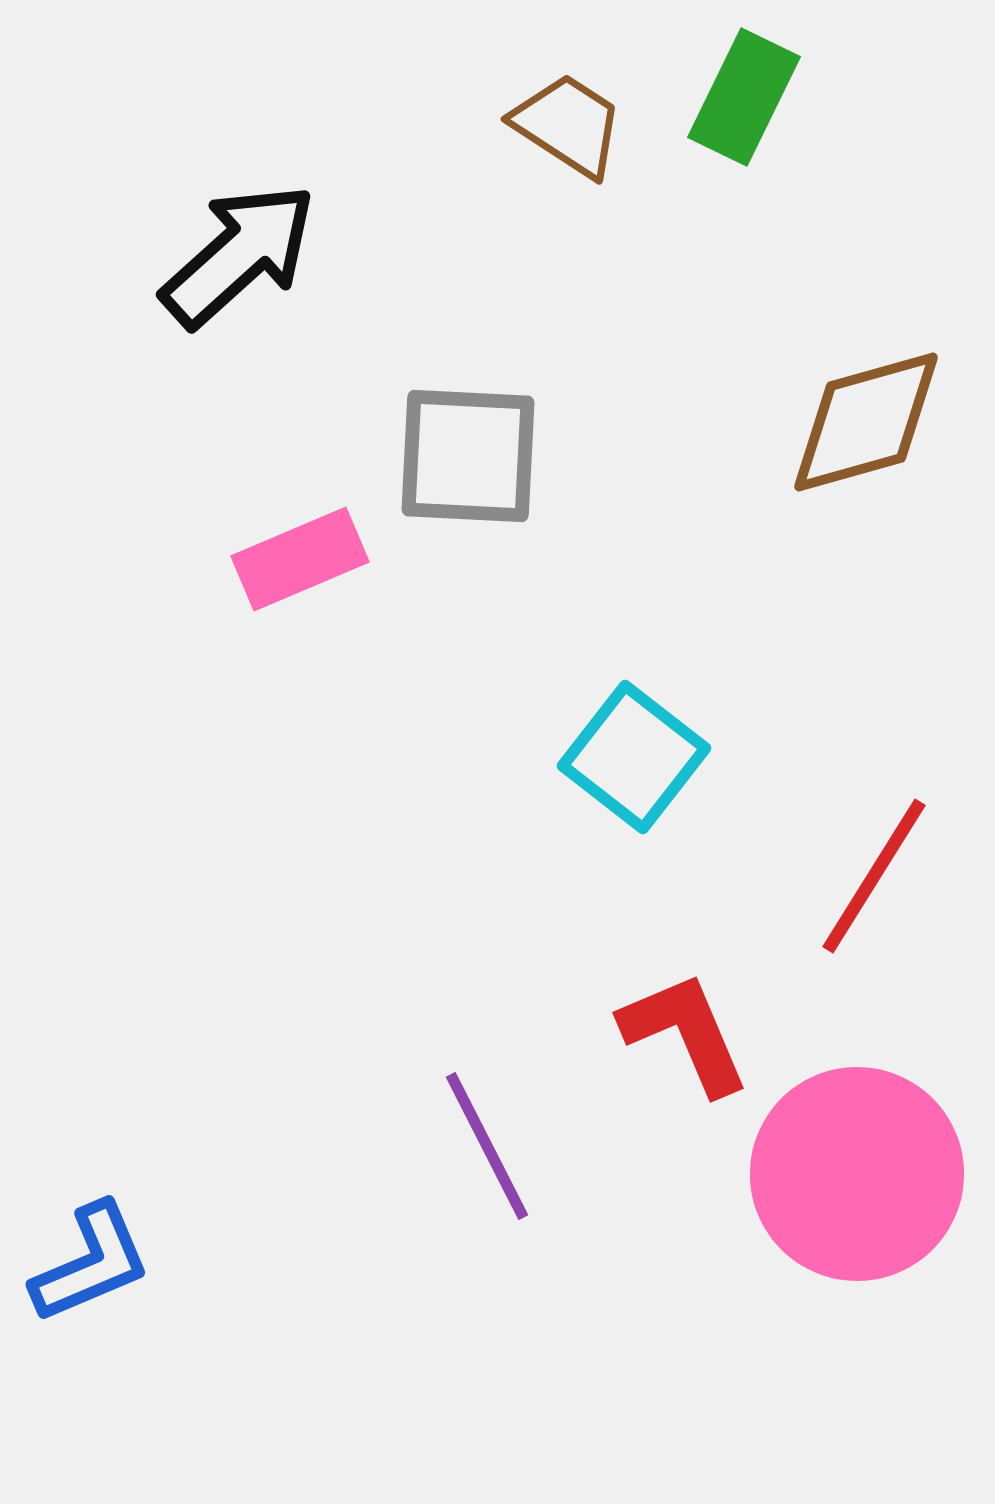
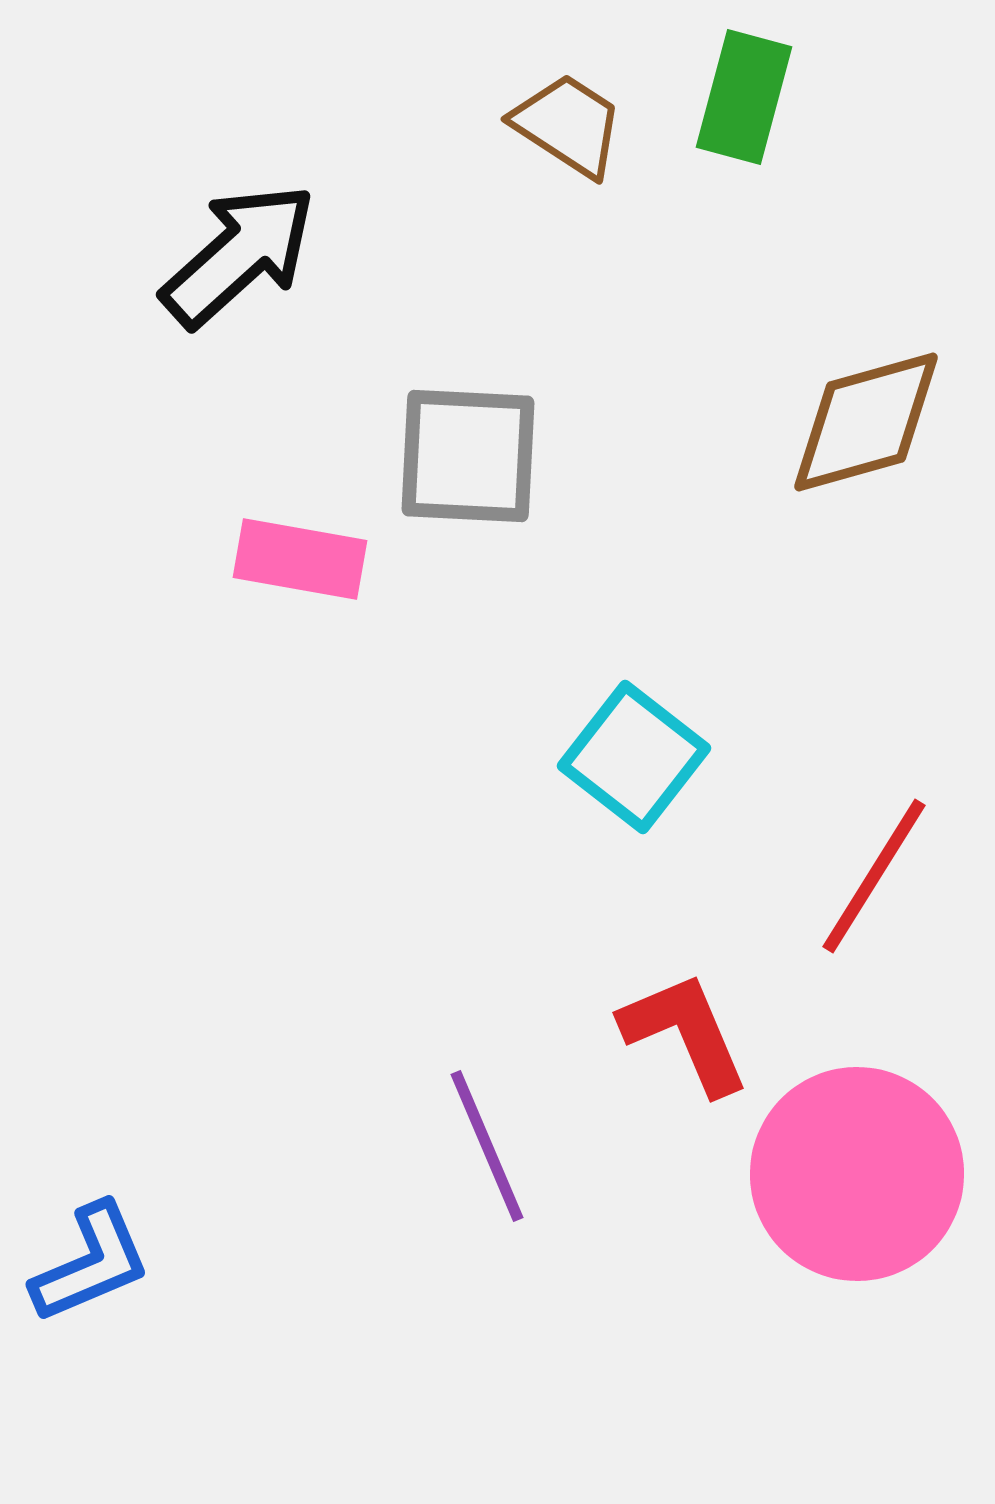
green rectangle: rotated 11 degrees counterclockwise
pink rectangle: rotated 33 degrees clockwise
purple line: rotated 4 degrees clockwise
